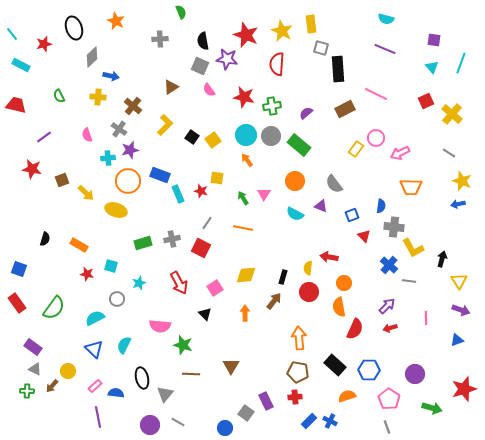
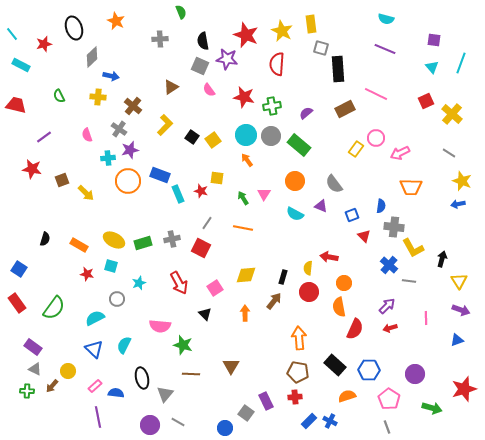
yellow ellipse at (116, 210): moved 2 px left, 30 px down; rotated 10 degrees clockwise
blue square at (19, 269): rotated 14 degrees clockwise
